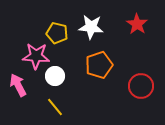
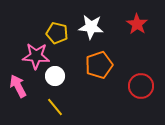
pink arrow: moved 1 px down
